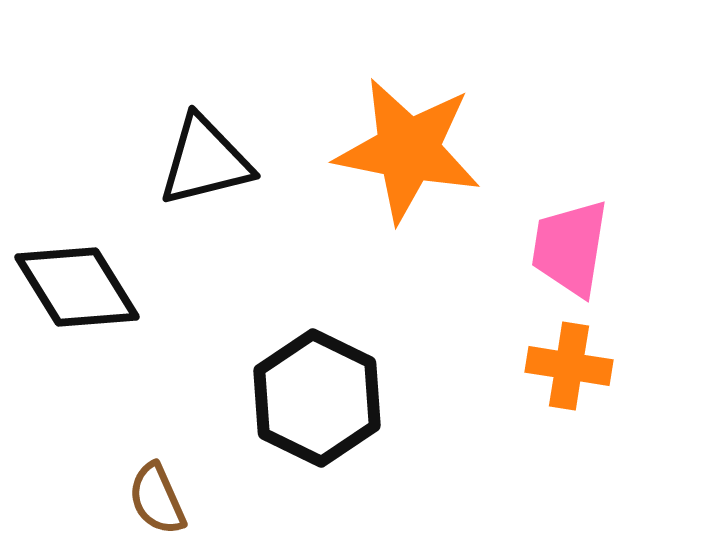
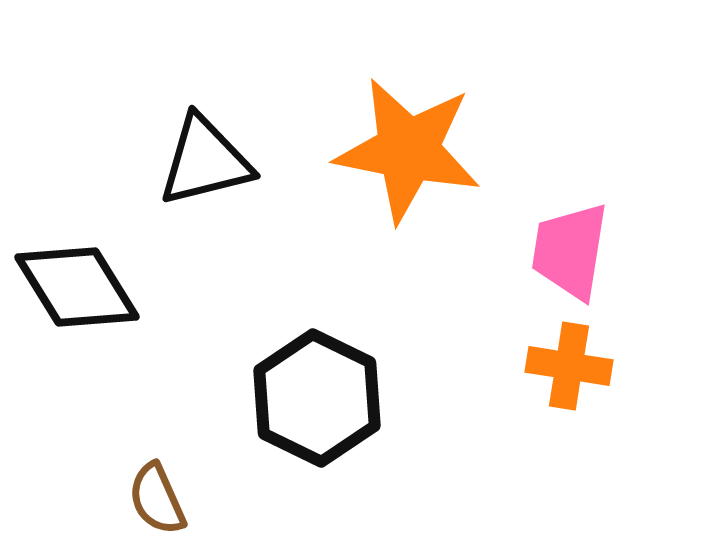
pink trapezoid: moved 3 px down
